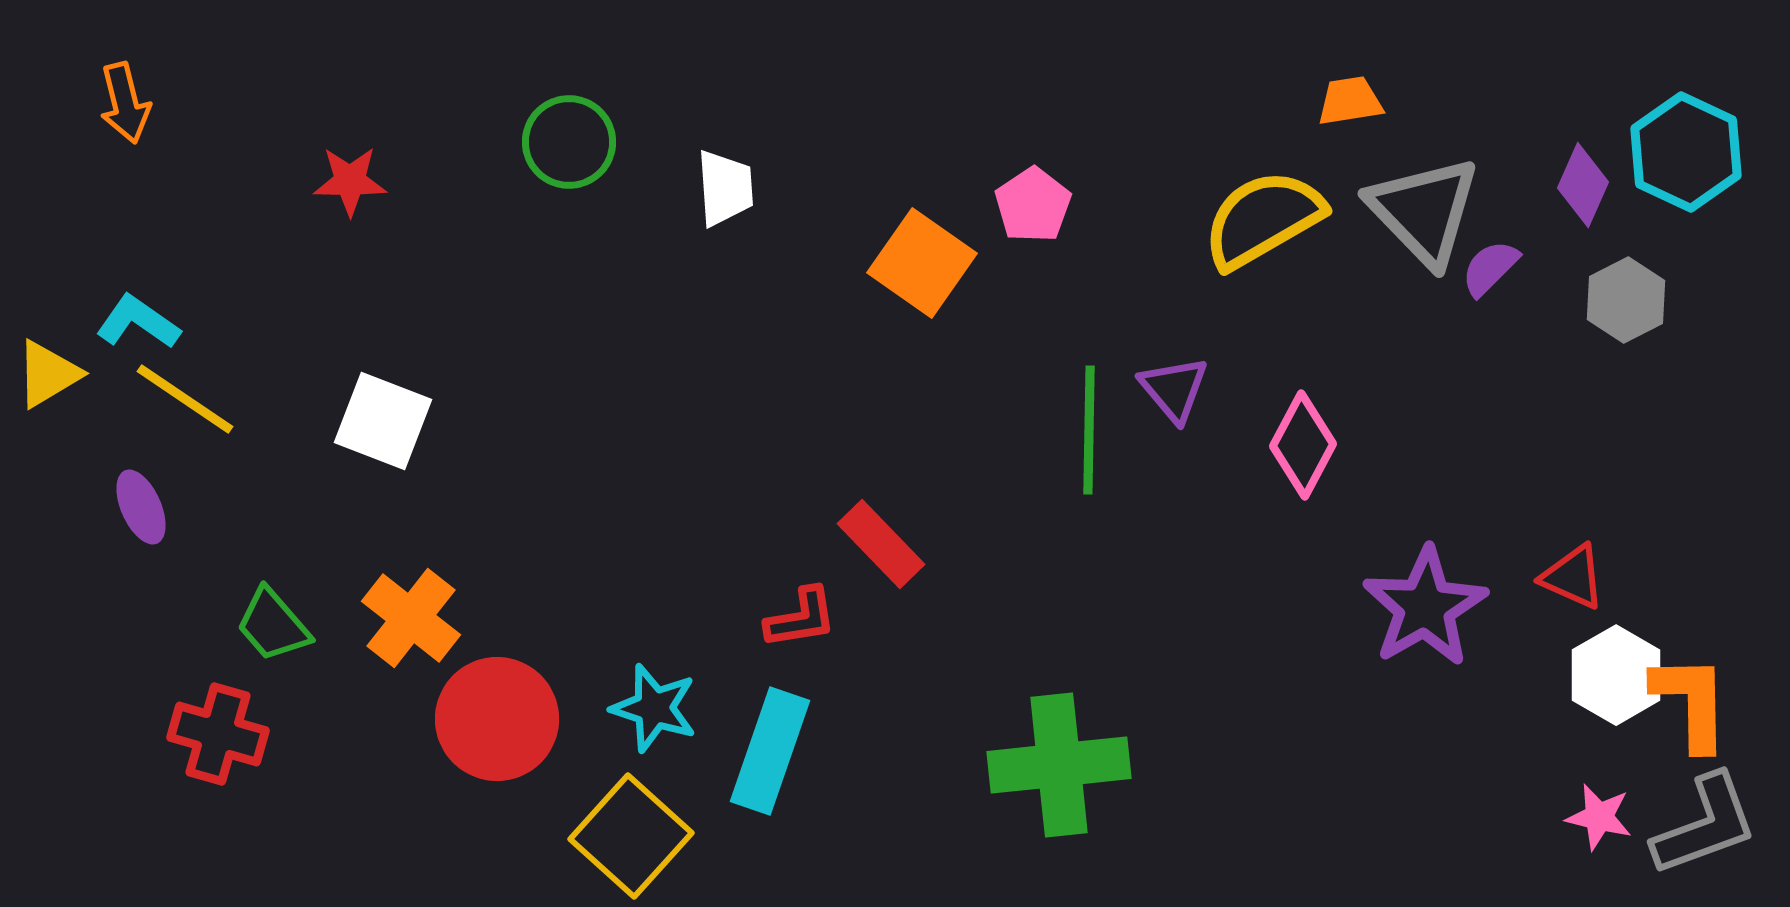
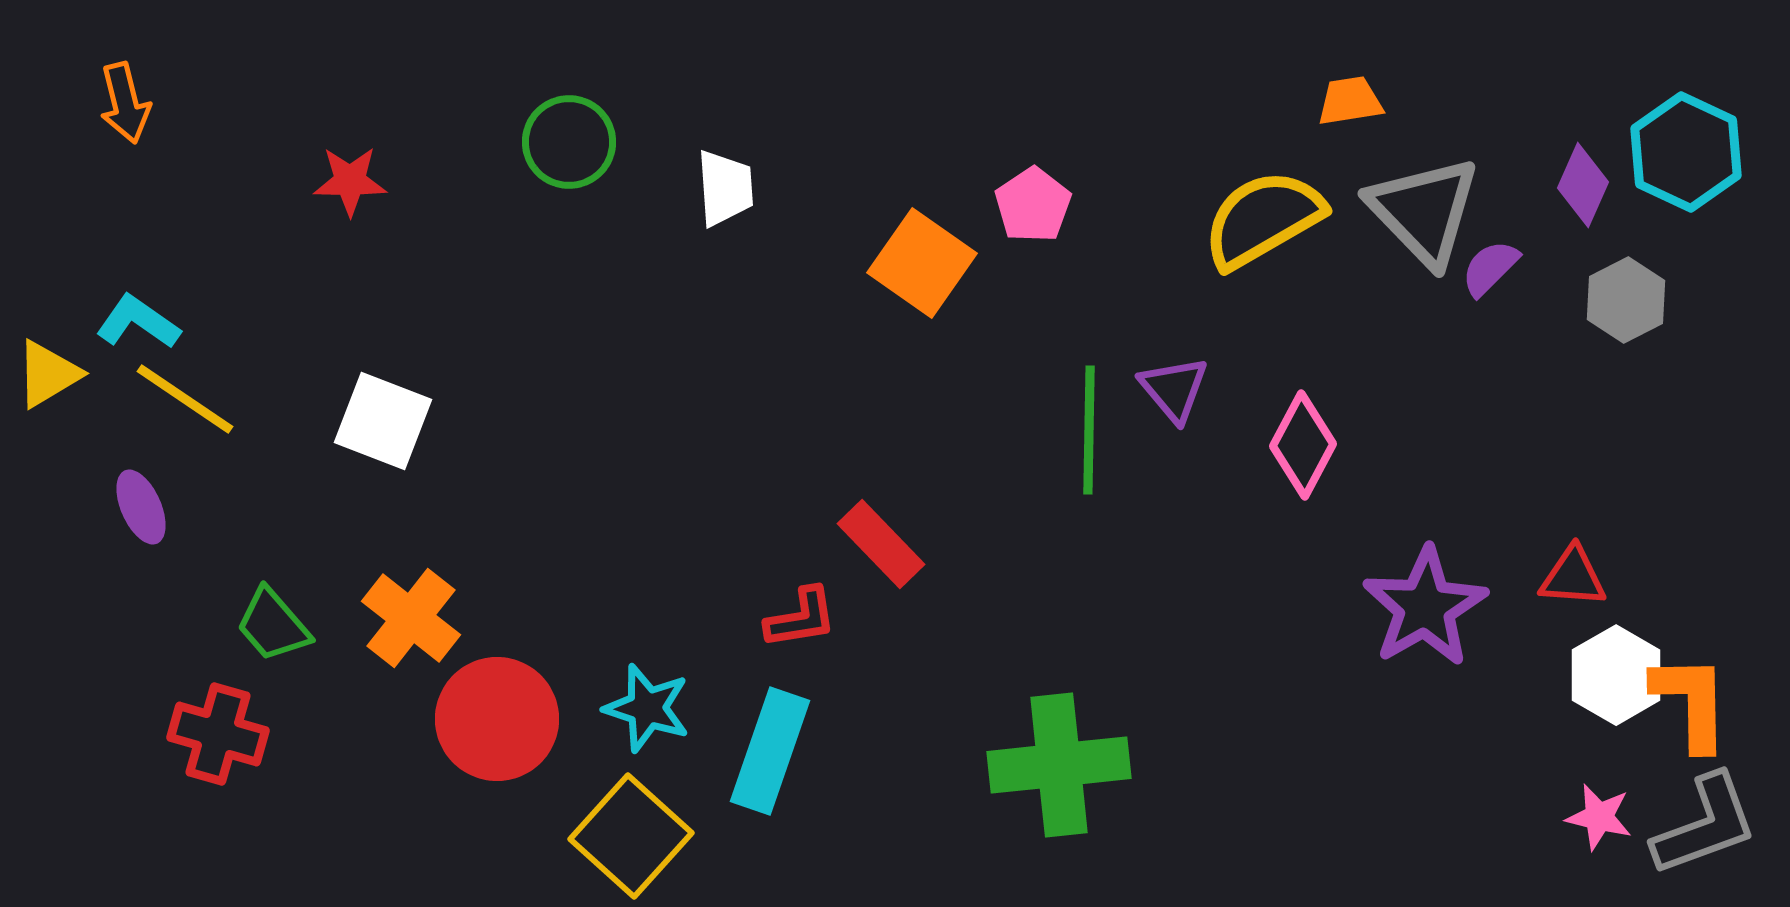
red triangle: rotated 20 degrees counterclockwise
cyan star: moved 7 px left
